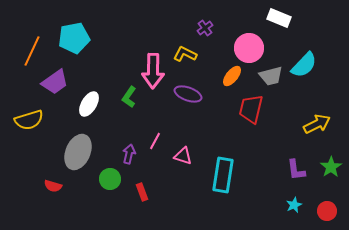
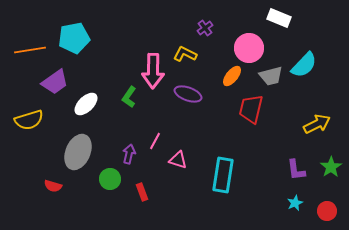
orange line: moved 2 px left, 1 px up; rotated 56 degrees clockwise
white ellipse: moved 3 px left; rotated 15 degrees clockwise
pink triangle: moved 5 px left, 4 px down
cyan star: moved 1 px right, 2 px up
